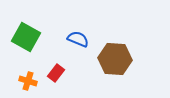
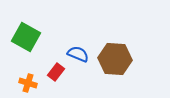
blue semicircle: moved 15 px down
red rectangle: moved 1 px up
orange cross: moved 2 px down
